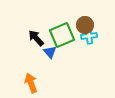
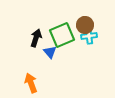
black arrow: rotated 60 degrees clockwise
